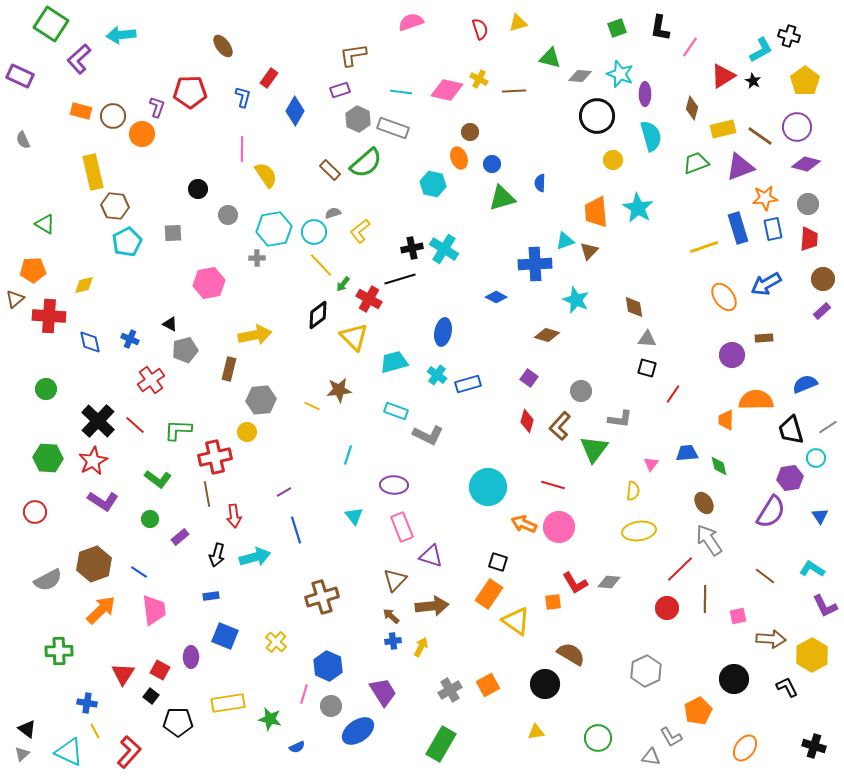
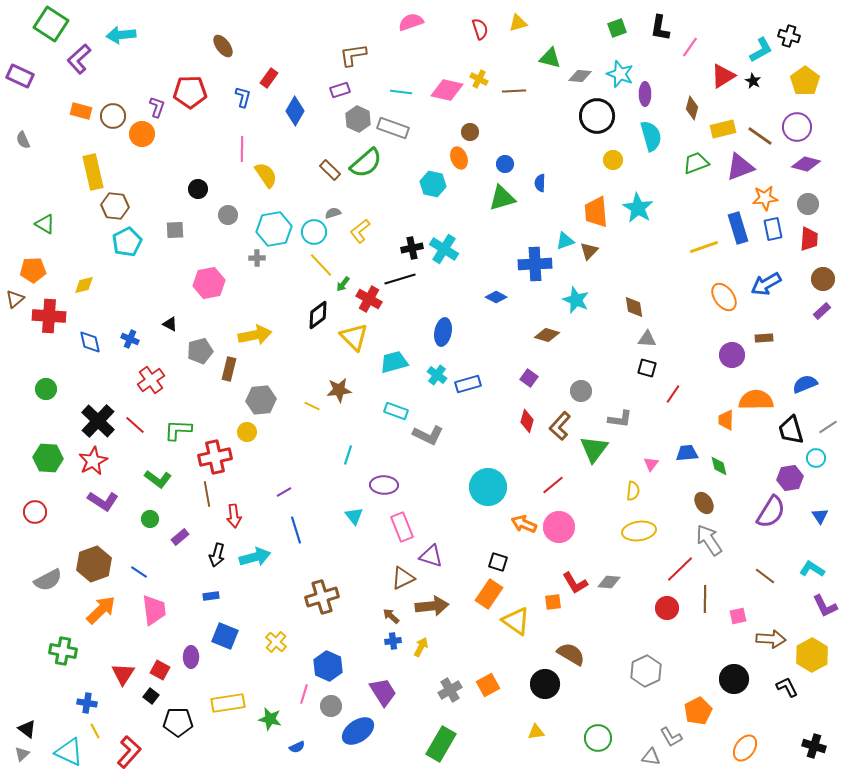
blue circle at (492, 164): moved 13 px right
gray square at (173, 233): moved 2 px right, 3 px up
gray pentagon at (185, 350): moved 15 px right, 1 px down
purple ellipse at (394, 485): moved 10 px left
red line at (553, 485): rotated 55 degrees counterclockwise
brown triangle at (395, 580): moved 8 px right, 2 px up; rotated 20 degrees clockwise
green cross at (59, 651): moved 4 px right; rotated 12 degrees clockwise
